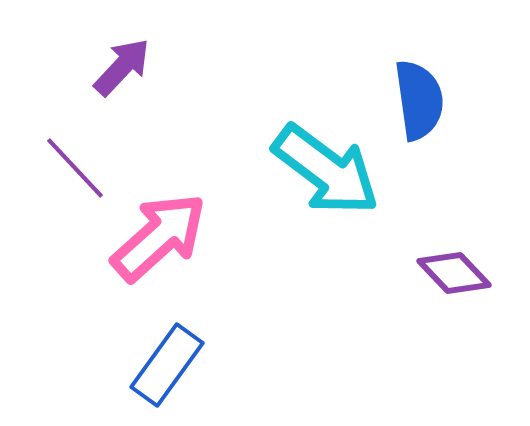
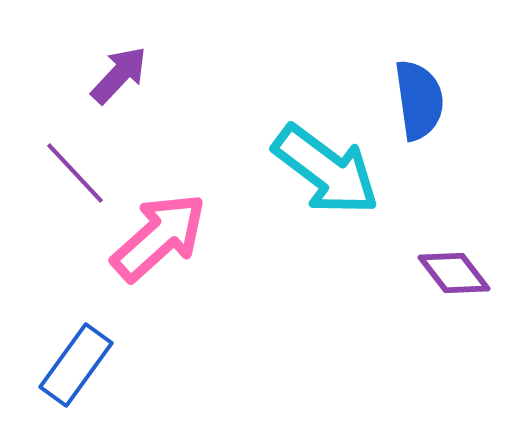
purple arrow: moved 3 px left, 8 px down
purple line: moved 5 px down
purple diamond: rotated 6 degrees clockwise
blue rectangle: moved 91 px left
